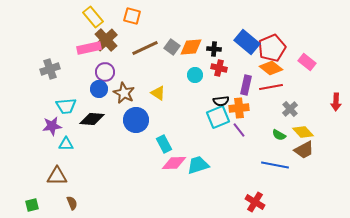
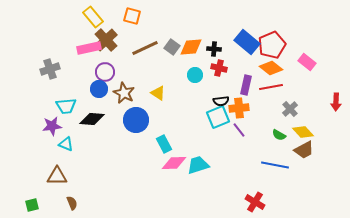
red pentagon at (272, 48): moved 3 px up
cyan triangle at (66, 144): rotated 21 degrees clockwise
